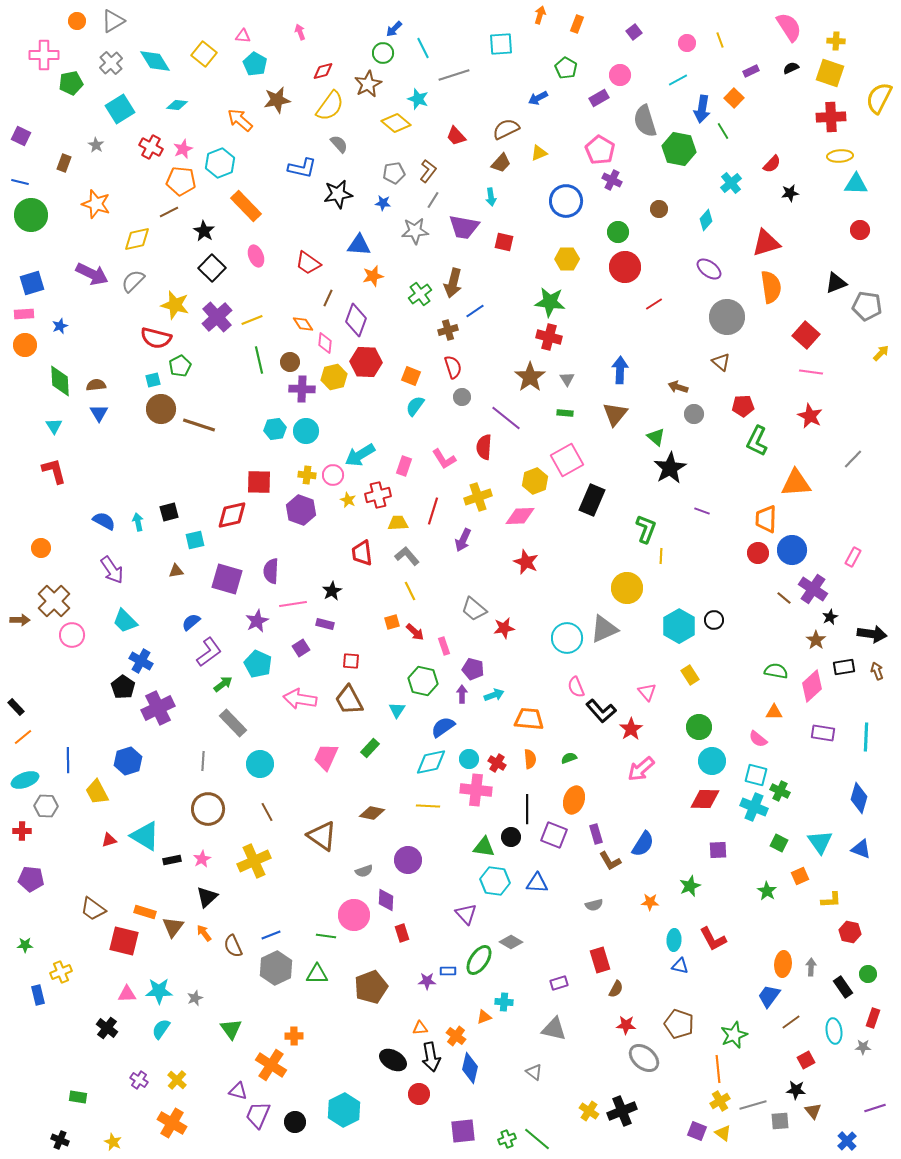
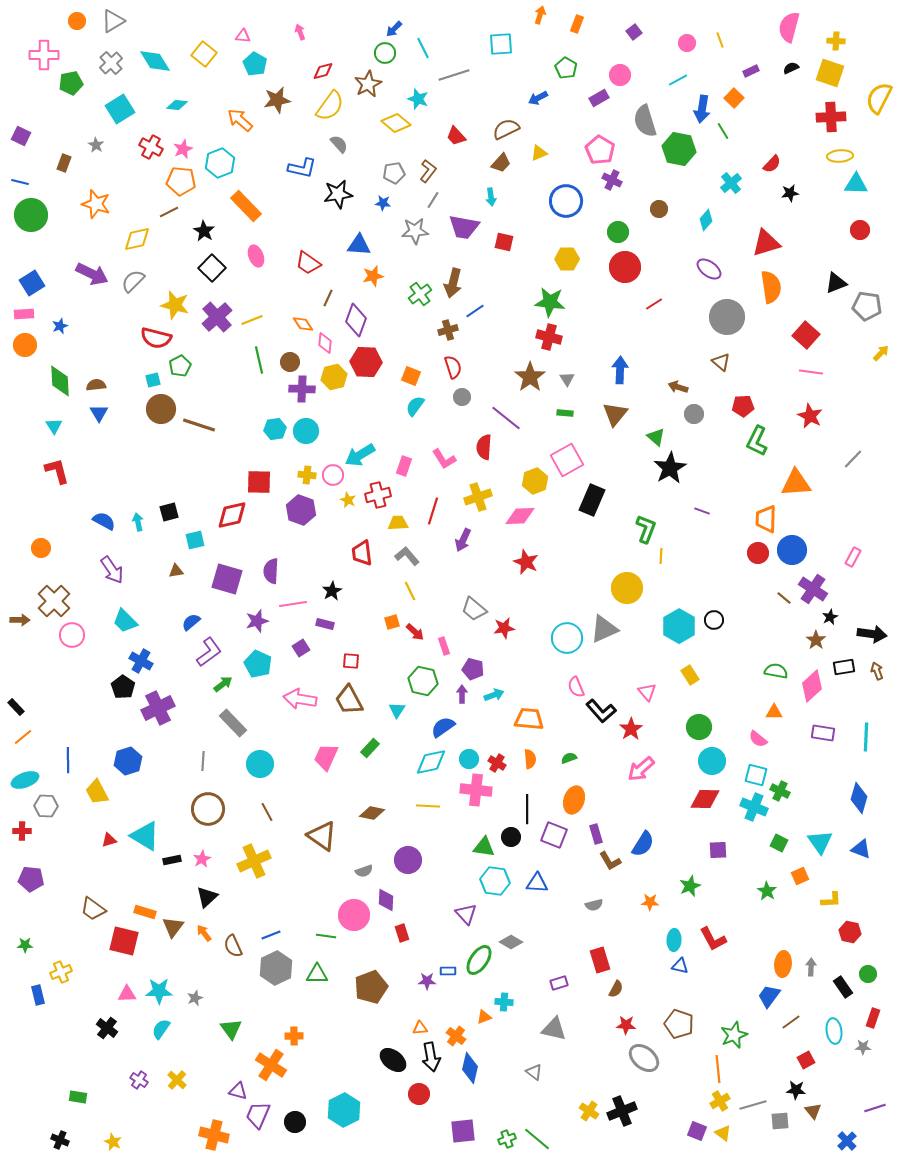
pink semicircle at (789, 27): rotated 132 degrees counterclockwise
green circle at (383, 53): moved 2 px right
blue square at (32, 283): rotated 15 degrees counterclockwise
red L-shape at (54, 471): moved 3 px right
purple star at (257, 621): rotated 10 degrees clockwise
black ellipse at (393, 1060): rotated 8 degrees clockwise
orange cross at (172, 1123): moved 42 px right, 12 px down; rotated 16 degrees counterclockwise
